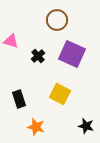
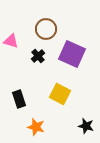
brown circle: moved 11 px left, 9 px down
